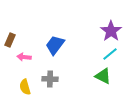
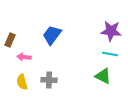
purple star: rotated 30 degrees counterclockwise
blue trapezoid: moved 3 px left, 10 px up
cyan line: rotated 49 degrees clockwise
gray cross: moved 1 px left, 1 px down
yellow semicircle: moved 3 px left, 5 px up
